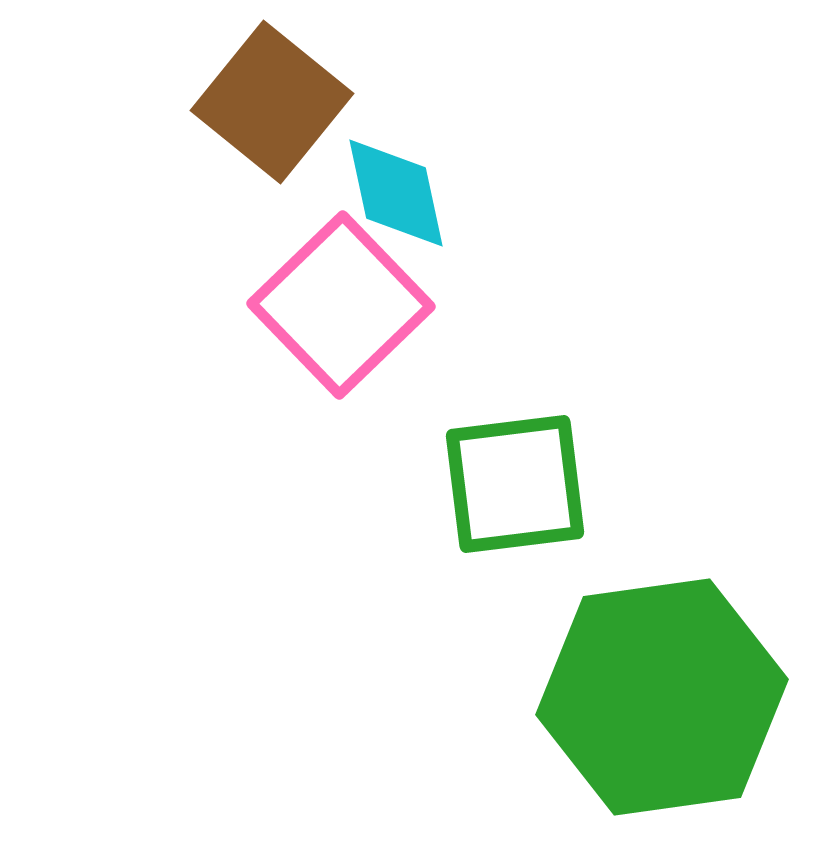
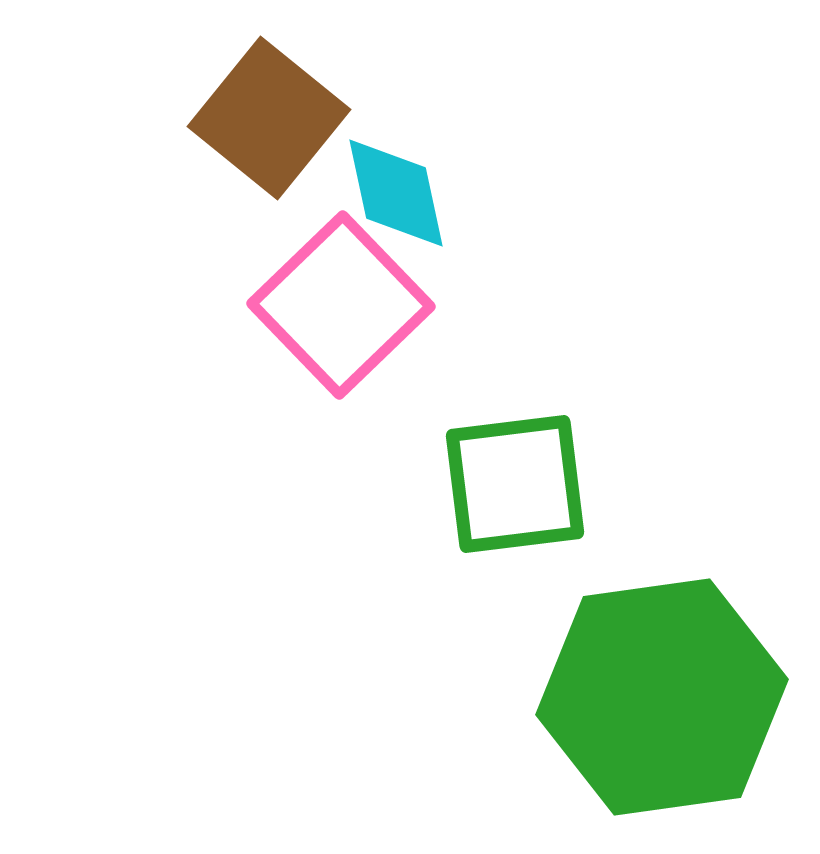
brown square: moved 3 px left, 16 px down
